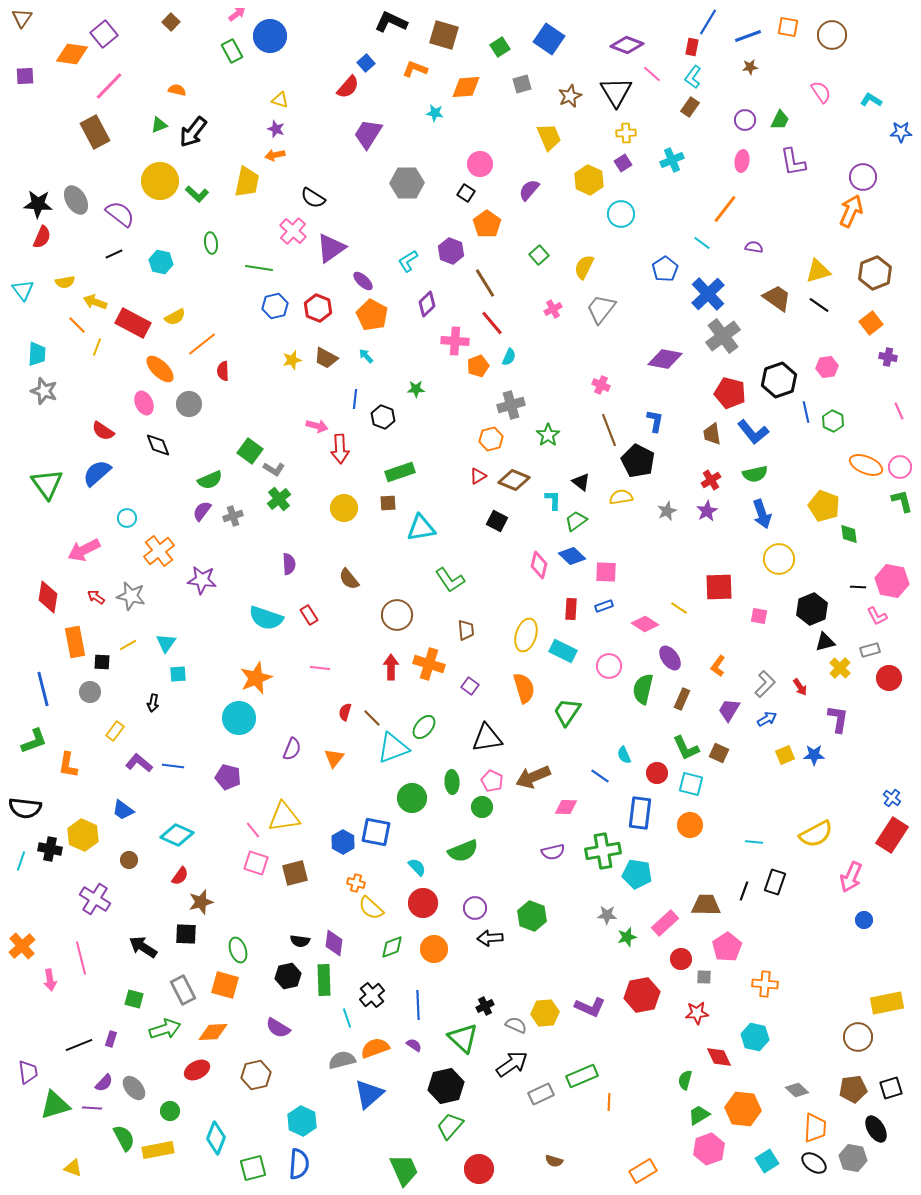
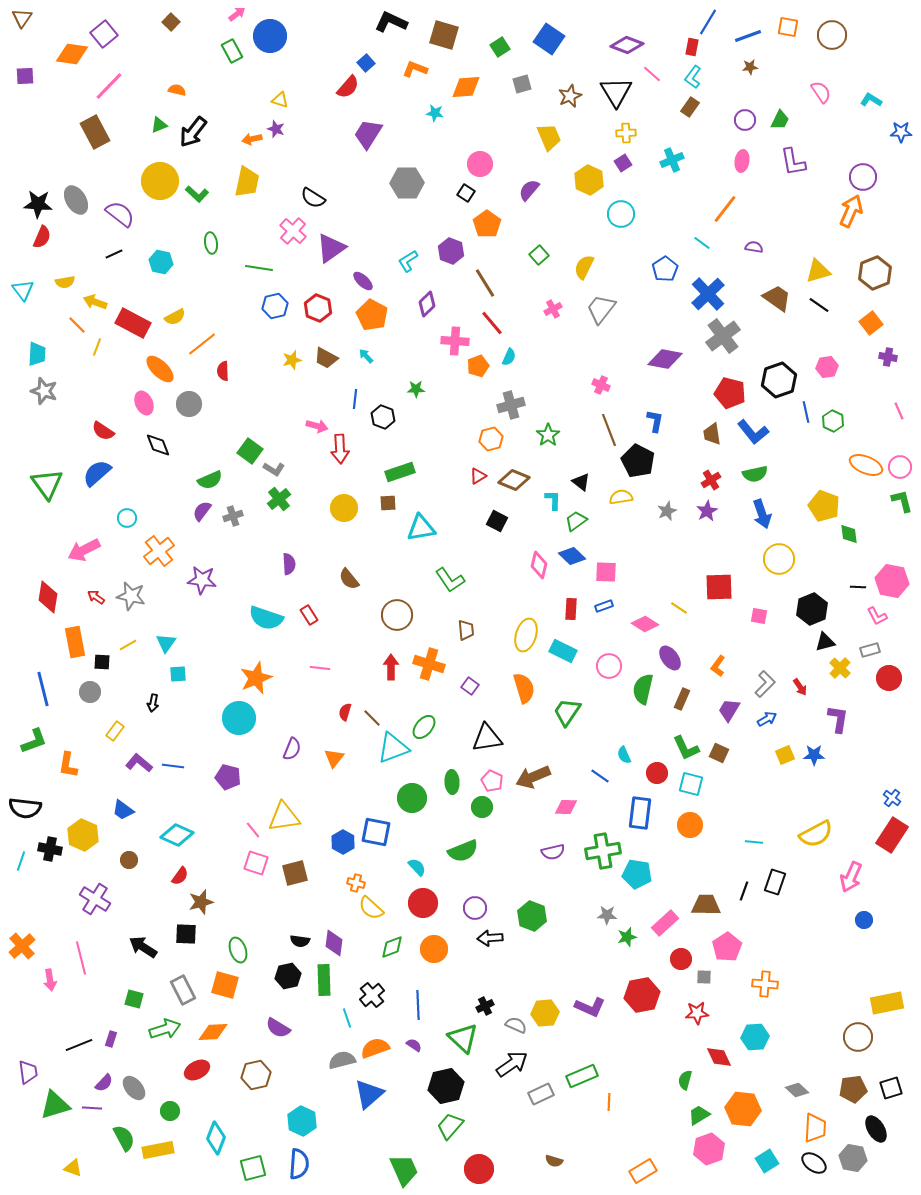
orange arrow at (275, 155): moved 23 px left, 16 px up
cyan hexagon at (755, 1037): rotated 16 degrees counterclockwise
